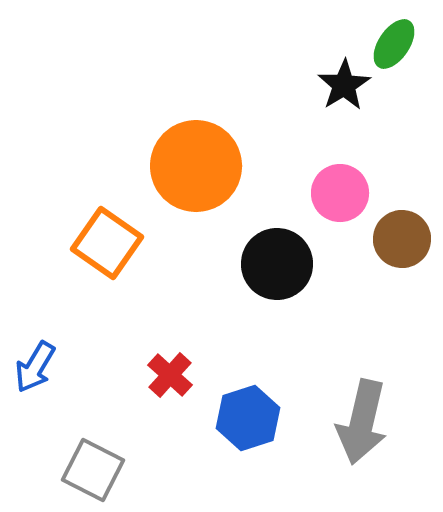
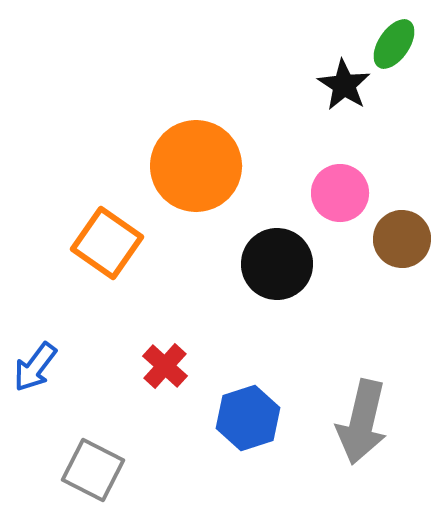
black star: rotated 8 degrees counterclockwise
blue arrow: rotated 6 degrees clockwise
red cross: moved 5 px left, 9 px up
